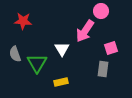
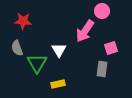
pink circle: moved 1 px right
white triangle: moved 3 px left, 1 px down
gray semicircle: moved 2 px right, 6 px up
gray rectangle: moved 1 px left
yellow rectangle: moved 3 px left, 2 px down
